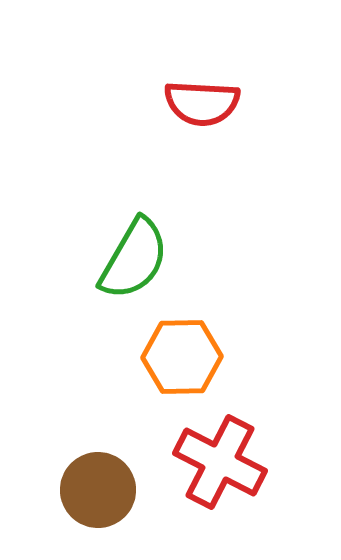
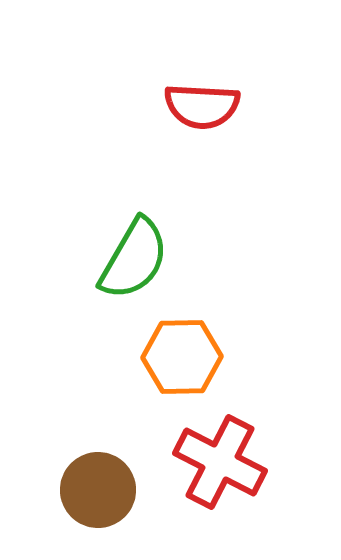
red semicircle: moved 3 px down
